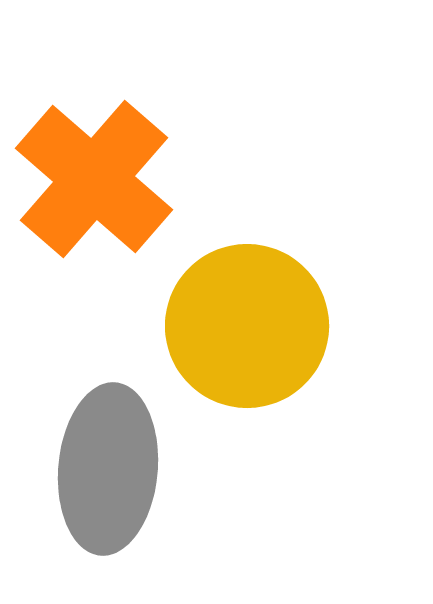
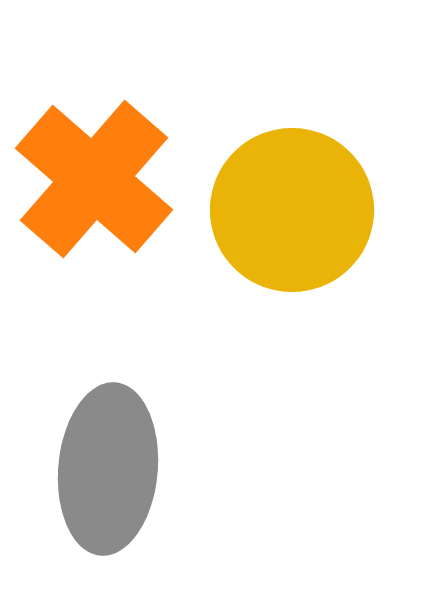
yellow circle: moved 45 px right, 116 px up
